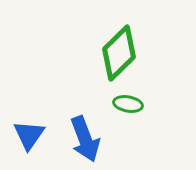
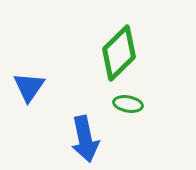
blue triangle: moved 48 px up
blue arrow: rotated 9 degrees clockwise
